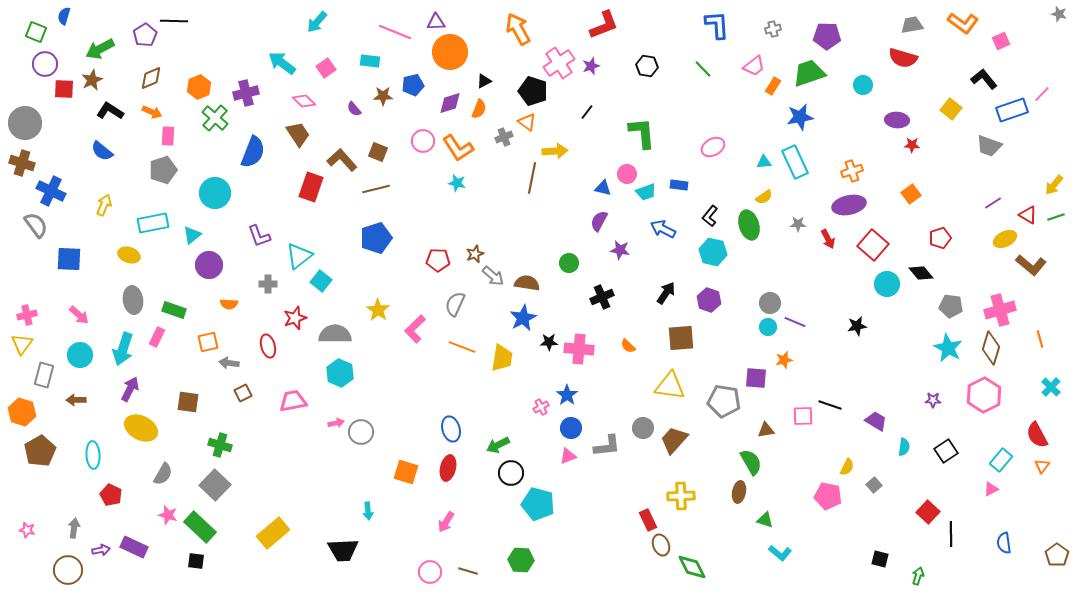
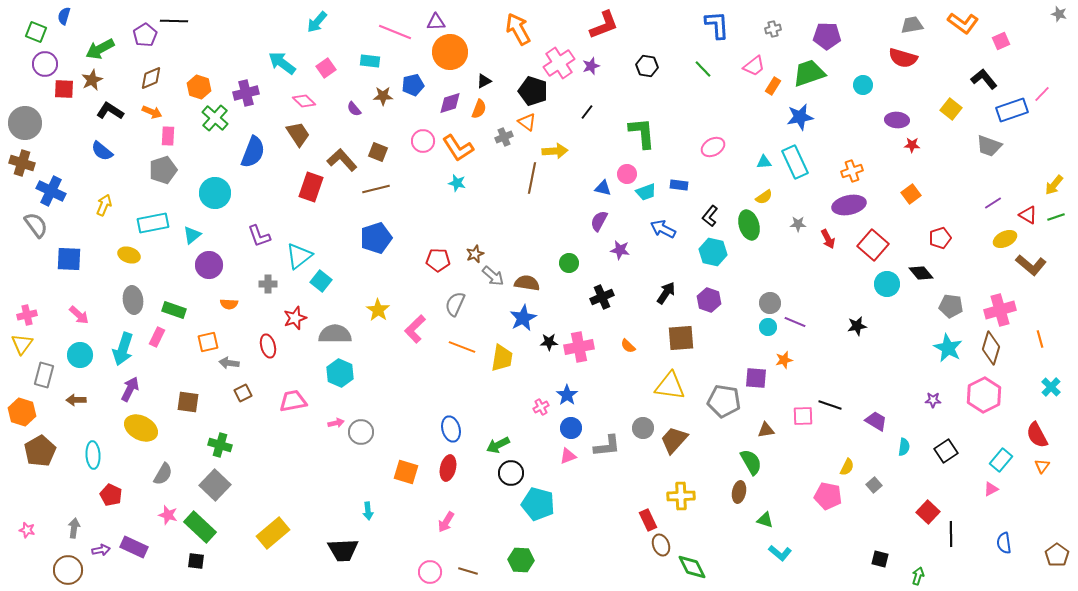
orange hexagon at (199, 87): rotated 20 degrees counterclockwise
pink cross at (579, 349): moved 2 px up; rotated 16 degrees counterclockwise
